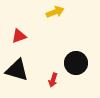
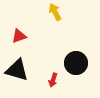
yellow arrow: rotated 96 degrees counterclockwise
